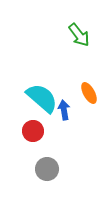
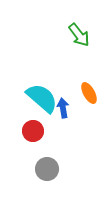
blue arrow: moved 1 px left, 2 px up
